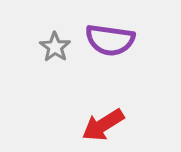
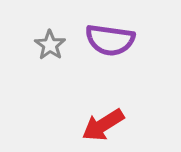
gray star: moved 5 px left, 2 px up
